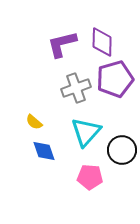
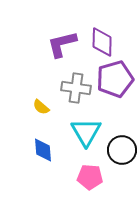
gray cross: rotated 28 degrees clockwise
yellow semicircle: moved 7 px right, 15 px up
cyan triangle: rotated 12 degrees counterclockwise
blue diamond: moved 1 px left, 1 px up; rotated 15 degrees clockwise
